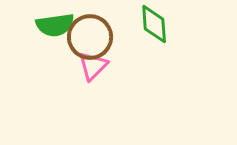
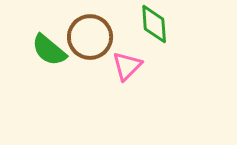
green semicircle: moved 6 px left, 25 px down; rotated 48 degrees clockwise
pink triangle: moved 34 px right
